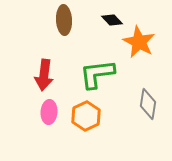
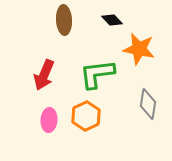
orange star: moved 7 px down; rotated 16 degrees counterclockwise
red arrow: rotated 16 degrees clockwise
pink ellipse: moved 8 px down
